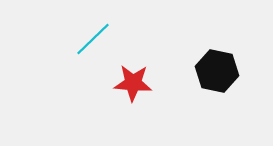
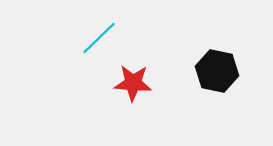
cyan line: moved 6 px right, 1 px up
